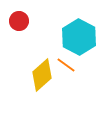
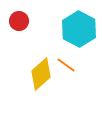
cyan hexagon: moved 8 px up
yellow diamond: moved 1 px left, 1 px up
